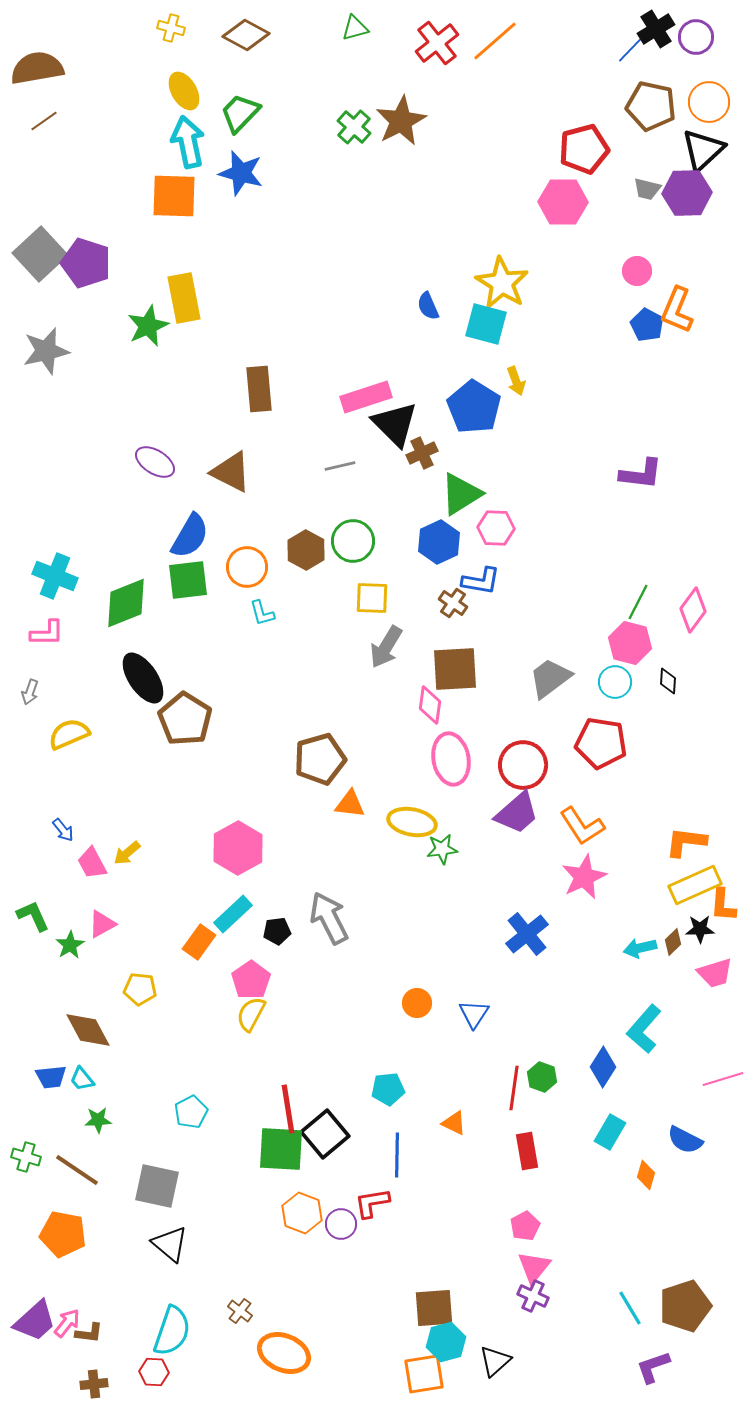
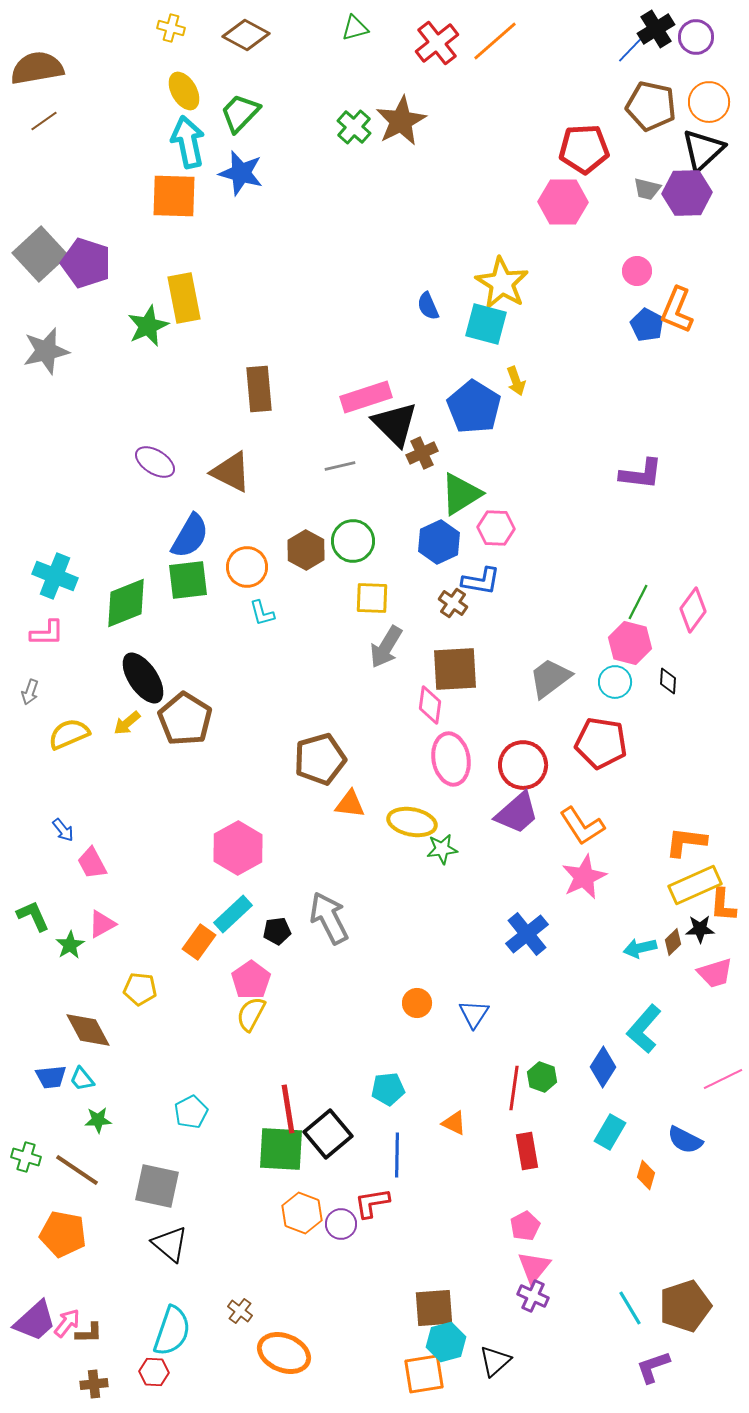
red pentagon at (584, 149): rotated 12 degrees clockwise
yellow arrow at (127, 853): moved 130 px up
pink line at (723, 1079): rotated 9 degrees counterclockwise
black square at (325, 1134): moved 3 px right
brown L-shape at (89, 1333): rotated 8 degrees counterclockwise
